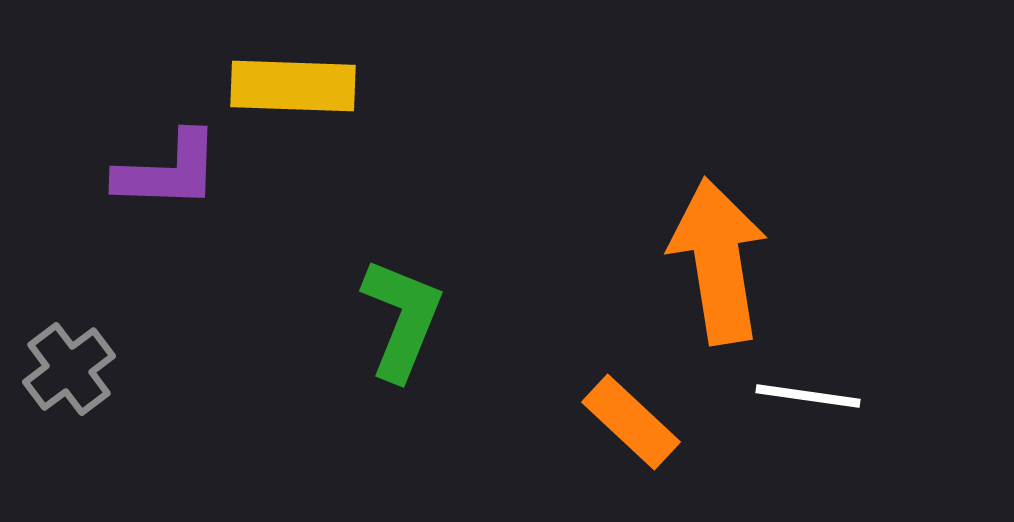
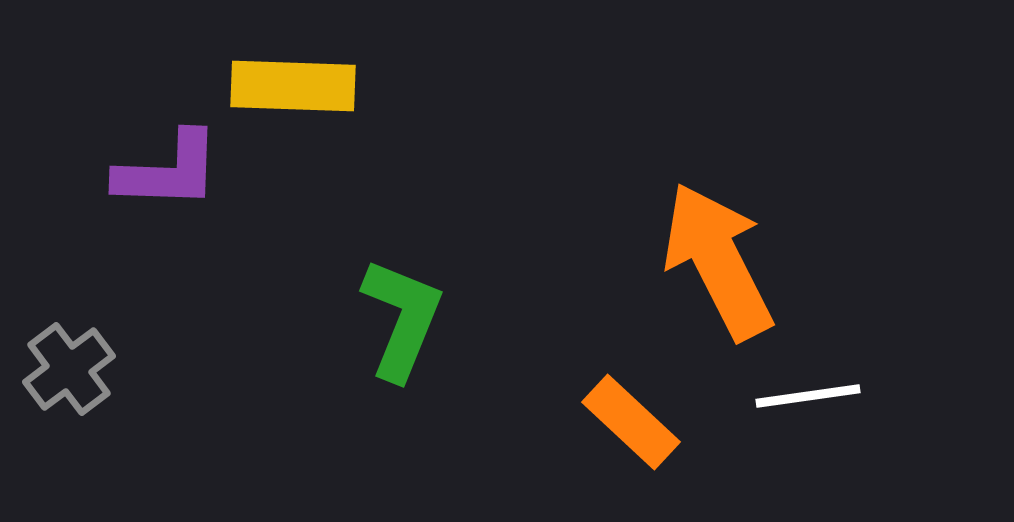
orange arrow: rotated 18 degrees counterclockwise
white line: rotated 16 degrees counterclockwise
